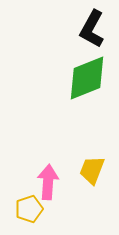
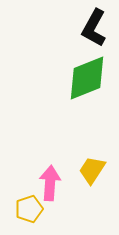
black L-shape: moved 2 px right, 1 px up
yellow trapezoid: rotated 12 degrees clockwise
pink arrow: moved 2 px right, 1 px down
